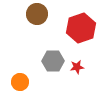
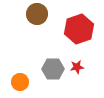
red hexagon: moved 2 px left, 1 px down
gray hexagon: moved 8 px down
